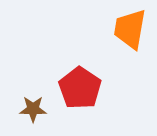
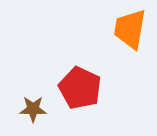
red pentagon: rotated 9 degrees counterclockwise
